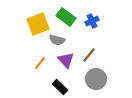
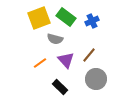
yellow square: moved 1 px right, 6 px up
gray semicircle: moved 2 px left, 1 px up
orange line: rotated 16 degrees clockwise
